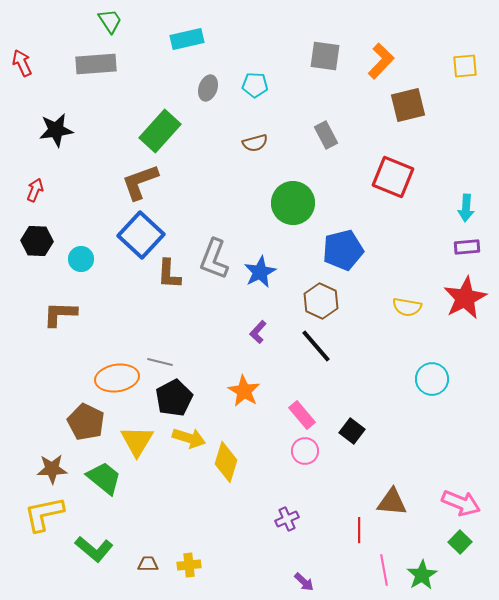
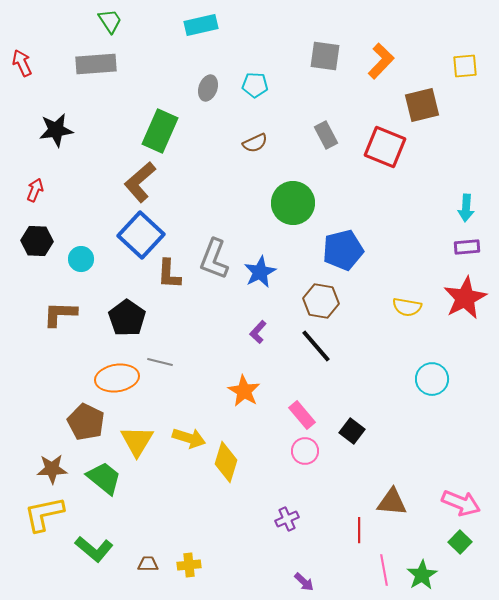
cyan rectangle at (187, 39): moved 14 px right, 14 px up
brown square at (408, 105): moved 14 px right
green rectangle at (160, 131): rotated 18 degrees counterclockwise
brown semicircle at (255, 143): rotated 10 degrees counterclockwise
red square at (393, 177): moved 8 px left, 30 px up
brown L-shape at (140, 182): rotated 21 degrees counterclockwise
brown hexagon at (321, 301): rotated 16 degrees counterclockwise
black pentagon at (174, 398): moved 47 px left, 80 px up; rotated 9 degrees counterclockwise
